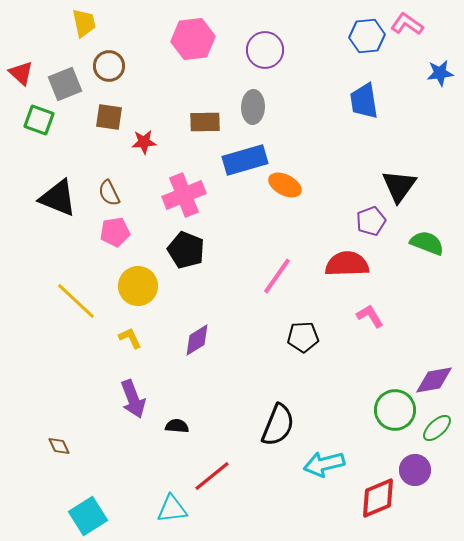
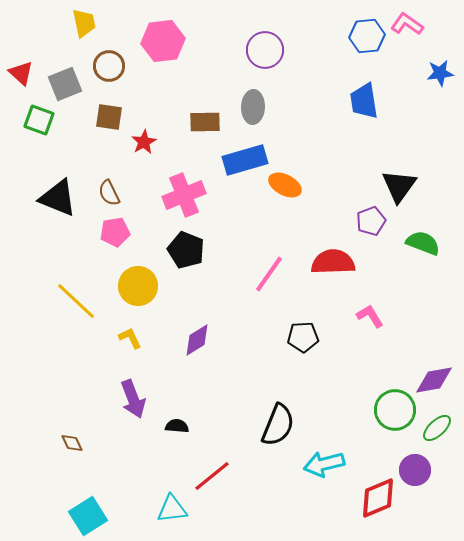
pink hexagon at (193, 39): moved 30 px left, 2 px down
red star at (144, 142): rotated 25 degrees counterclockwise
green semicircle at (427, 243): moved 4 px left
red semicircle at (347, 264): moved 14 px left, 2 px up
pink line at (277, 276): moved 8 px left, 2 px up
brown diamond at (59, 446): moved 13 px right, 3 px up
